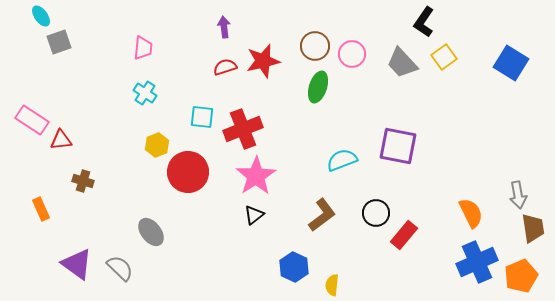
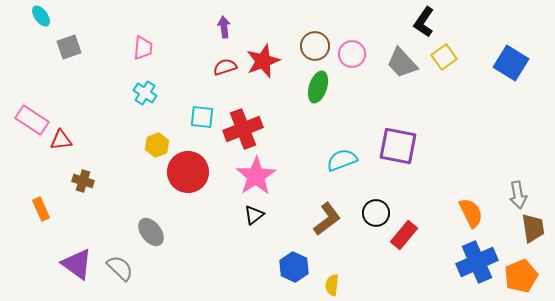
gray square: moved 10 px right, 5 px down
red star: rotated 8 degrees counterclockwise
brown L-shape: moved 5 px right, 4 px down
